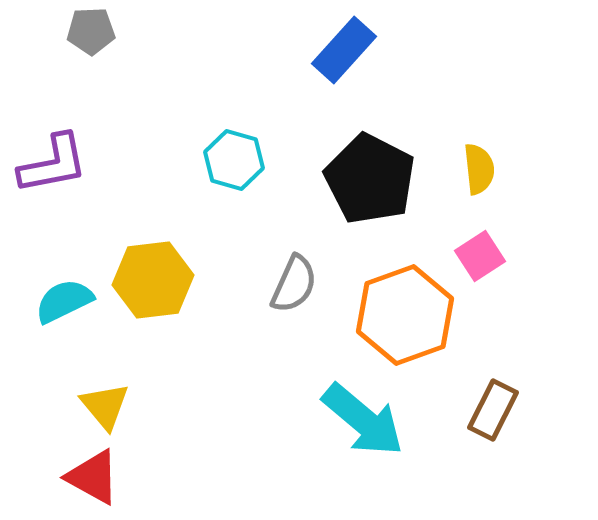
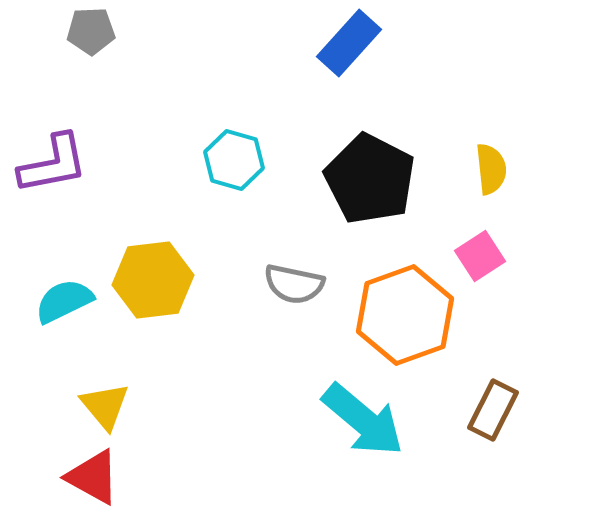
blue rectangle: moved 5 px right, 7 px up
yellow semicircle: moved 12 px right
gray semicircle: rotated 78 degrees clockwise
